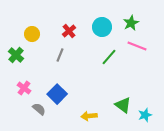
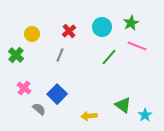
cyan star: rotated 16 degrees counterclockwise
